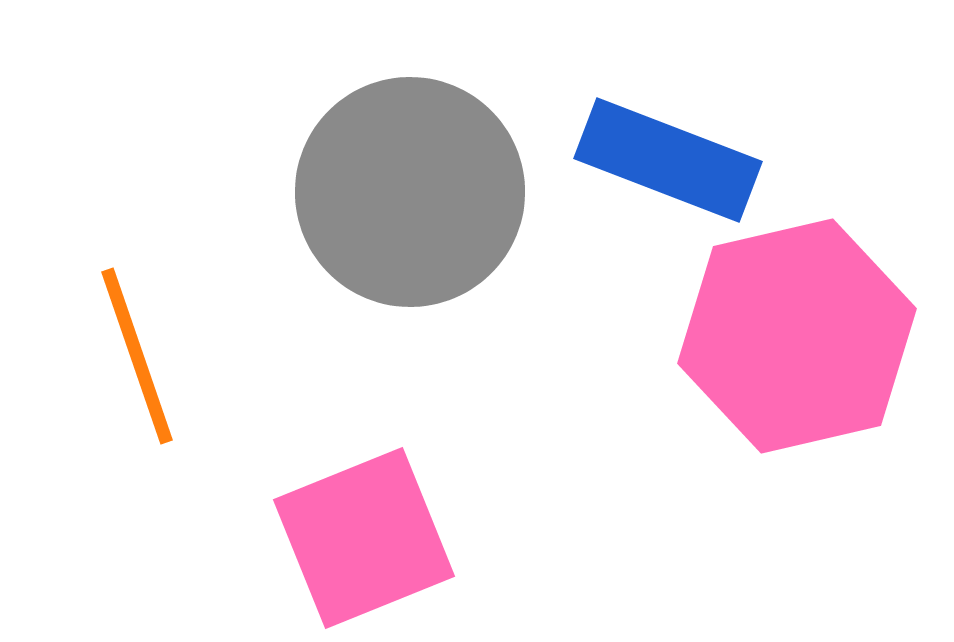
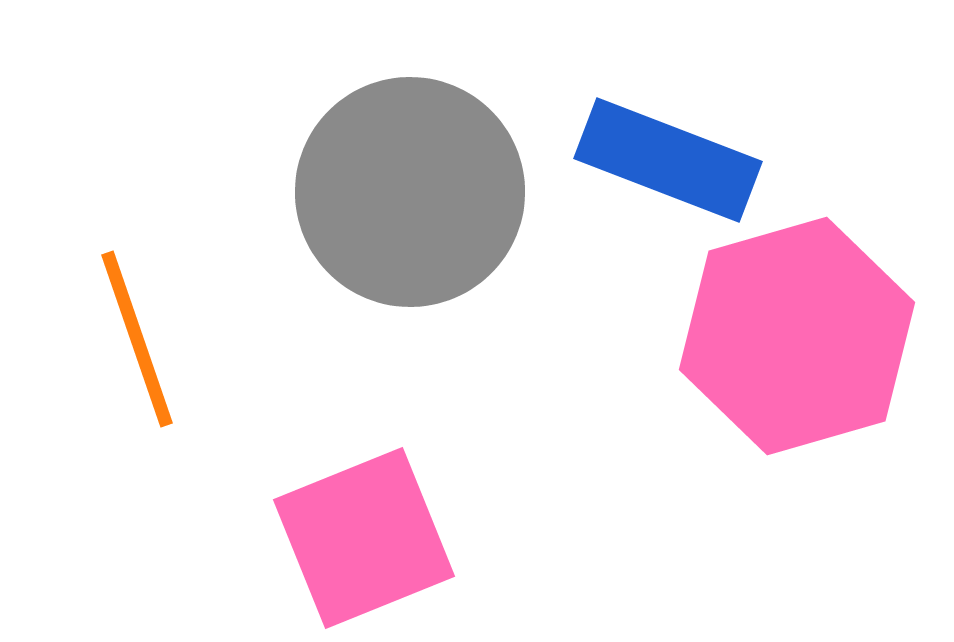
pink hexagon: rotated 3 degrees counterclockwise
orange line: moved 17 px up
